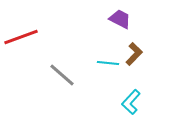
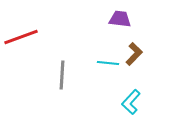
purple trapezoid: rotated 20 degrees counterclockwise
gray line: rotated 52 degrees clockwise
